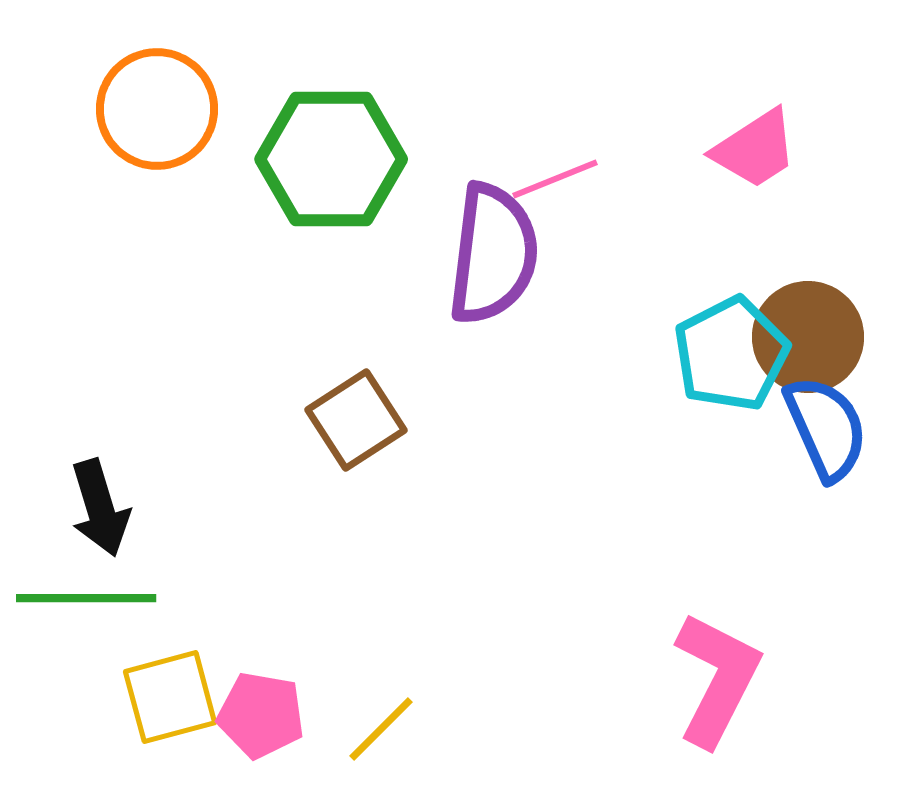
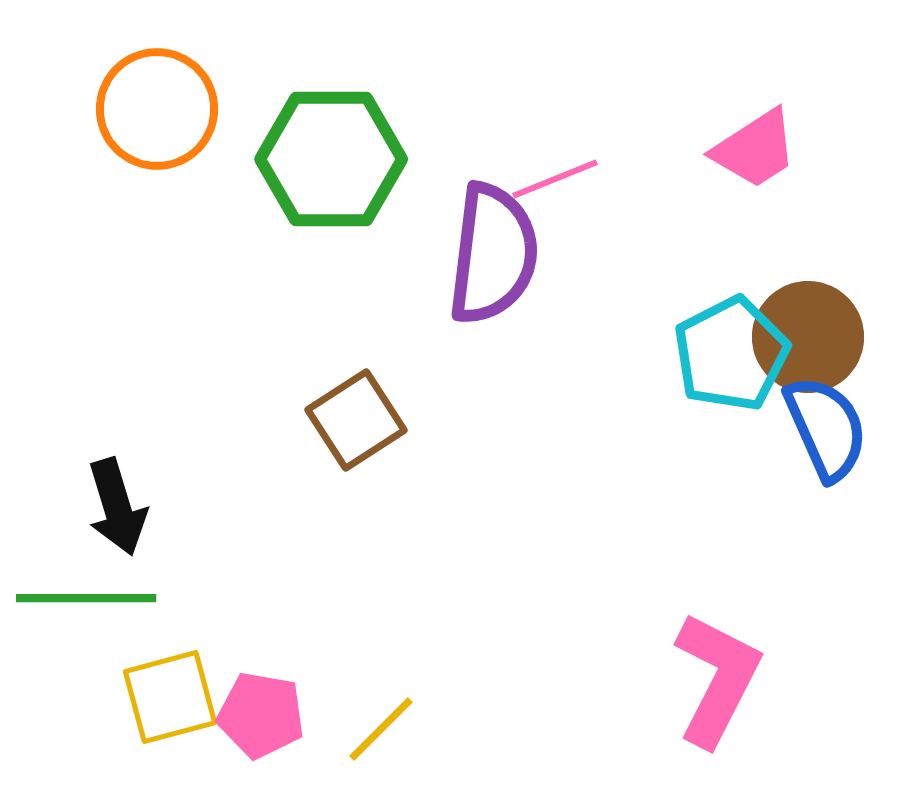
black arrow: moved 17 px right, 1 px up
